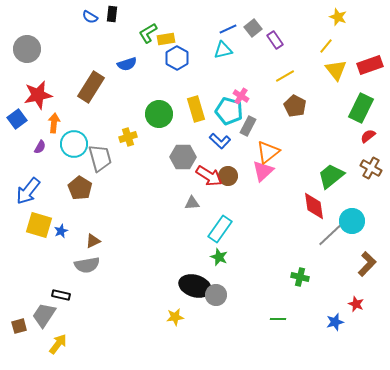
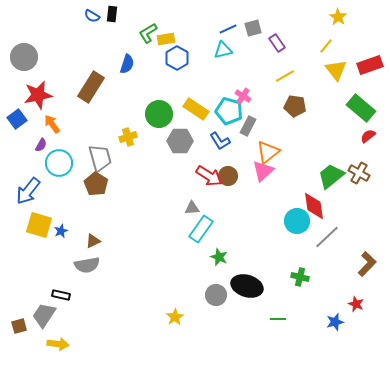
blue semicircle at (90, 17): moved 2 px right, 1 px up
yellow star at (338, 17): rotated 12 degrees clockwise
gray square at (253, 28): rotated 24 degrees clockwise
purple rectangle at (275, 40): moved 2 px right, 3 px down
gray circle at (27, 49): moved 3 px left, 8 px down
blue semicircle at (127, 64): rotated 54 degrees counterclockwise
pink cross at (241, 96): moved 2 px right
brown pentagon at (295, 106): rotated 20 degrees counterclockwise
green rectangle at (361, 108): rotated 76 degrees counterclockwise
yellow rectangle at (196, 109): rotated 40 degrees counterclockwise
orange arrow at (54, 123): moved 2 px left, 1 px down; rotated 42 degrees counterclockwise
blue L-shape at (220, 141): rotated 15 degrees clockwise
cyan circle at (74, 144): moved 15 px left, 19 px down
purple semicircle at (40, 147): moved 1 px right, 2 px up
gray hexagon at (183, 157): moved 3 px left, 16 px up
brown cross at (371, 168): moved 12 px left, 5 px down
brown pentagon at (80, 188): moved 16 px right, 4 px up
gray triangle at (192, 203): moved 5 px down
cyan circle at (352, 221): moved 55 px left
cyan rectangle at (220, 229): moved 19 px left
gray line at (330, 235): moved 3 px left, 2 px down
black ellipse at (195, 286): moved 52 px right
yellow star at (175, 317): rotated 24 degrees counterclockwise
yellow arrow at (58, 344): rotated 60 degrees clockwise
